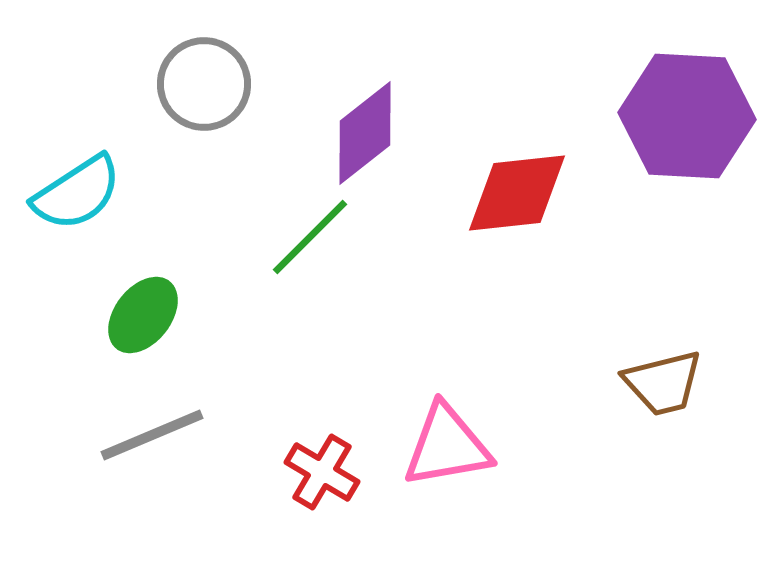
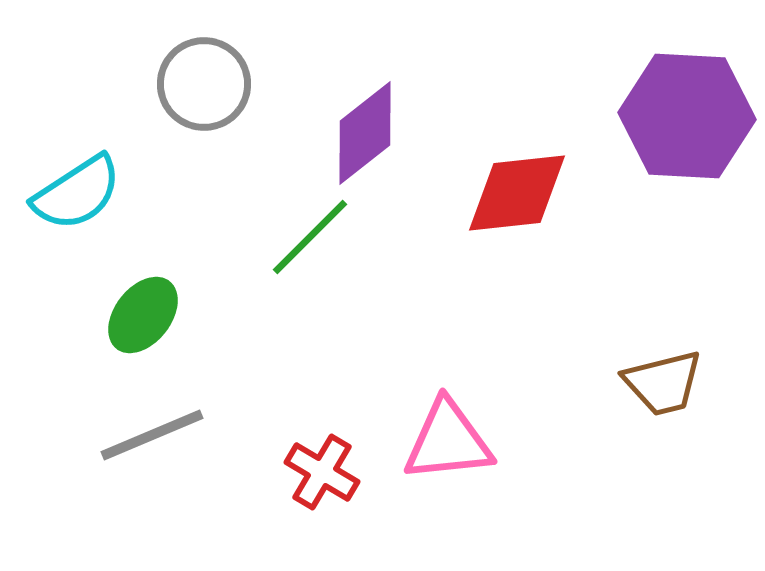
pink triangle: moved 1 px right, 5 px up; rotated 4 degrees clockwise
